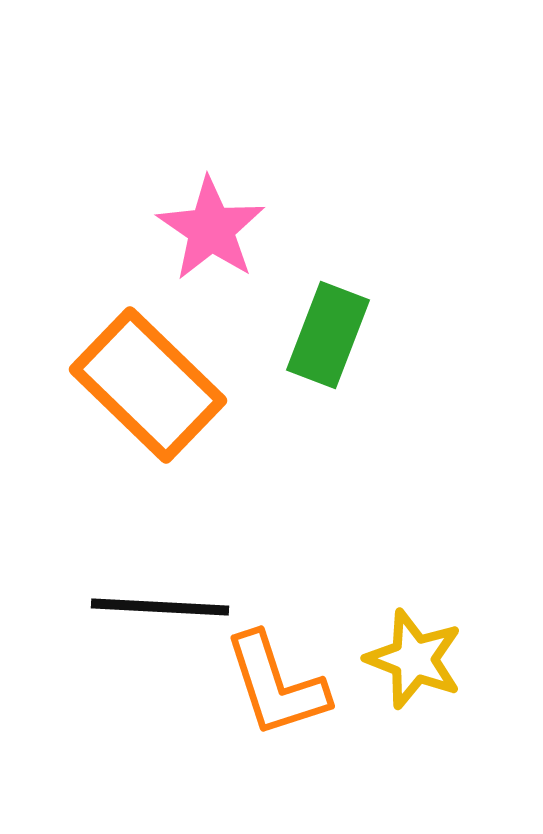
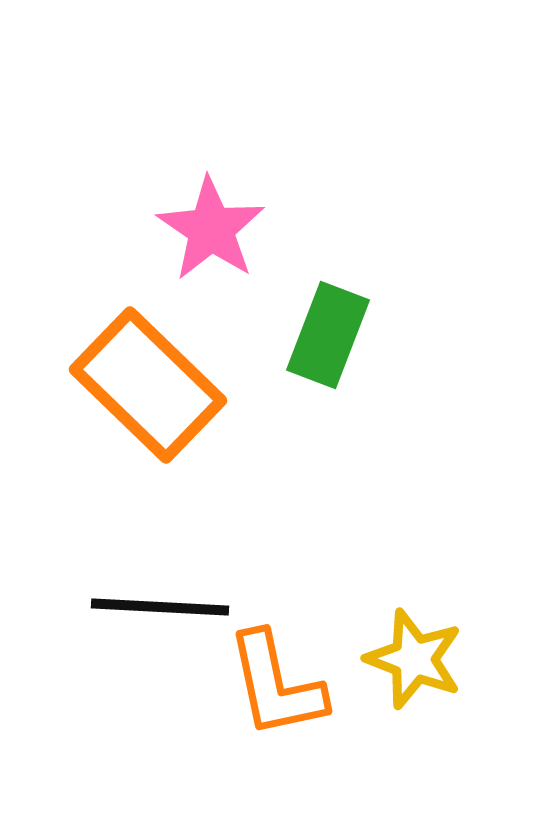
orange L-shape: rotated 6 degrees clockwise
